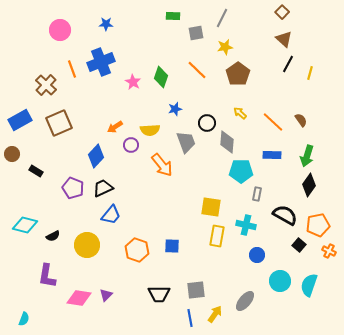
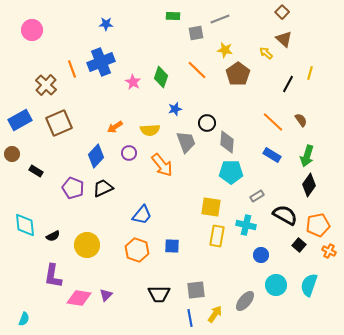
gray line at (222, 18): moved 2 px left, 1 px down; rotated 42 degrees clockwise
pink circle at (60, 30): moved 28 px left
yellow star at (225, 47): moved 3 px down; rotated 21 degrees clockwise
black line at (288, 64): moved 20 px down
yellow arrow at (240, 113): moved 26 px right, 60 px up
purple circle at (131, 145): moved 2 px left, 8 px down
blue rectangle at (272, 155): rotated 30 degrees clockwise
cyan pentagon at (241, 171): moved 10 px left, 1 px down
gray rectangle at (257, 194): moved 2 px down; rotated 48 degrees clockwise
blue trapezoid at (111, 215): moved 31 px right
cyan diamond at (25, 225): rotated 70 degrees clockwise
blue circle at (257, 255): moved 4 px right
purple L-shape at (47, 276): moved 6 px right
cyan circle at (280, 281): moved 4 px left, 4 px down
